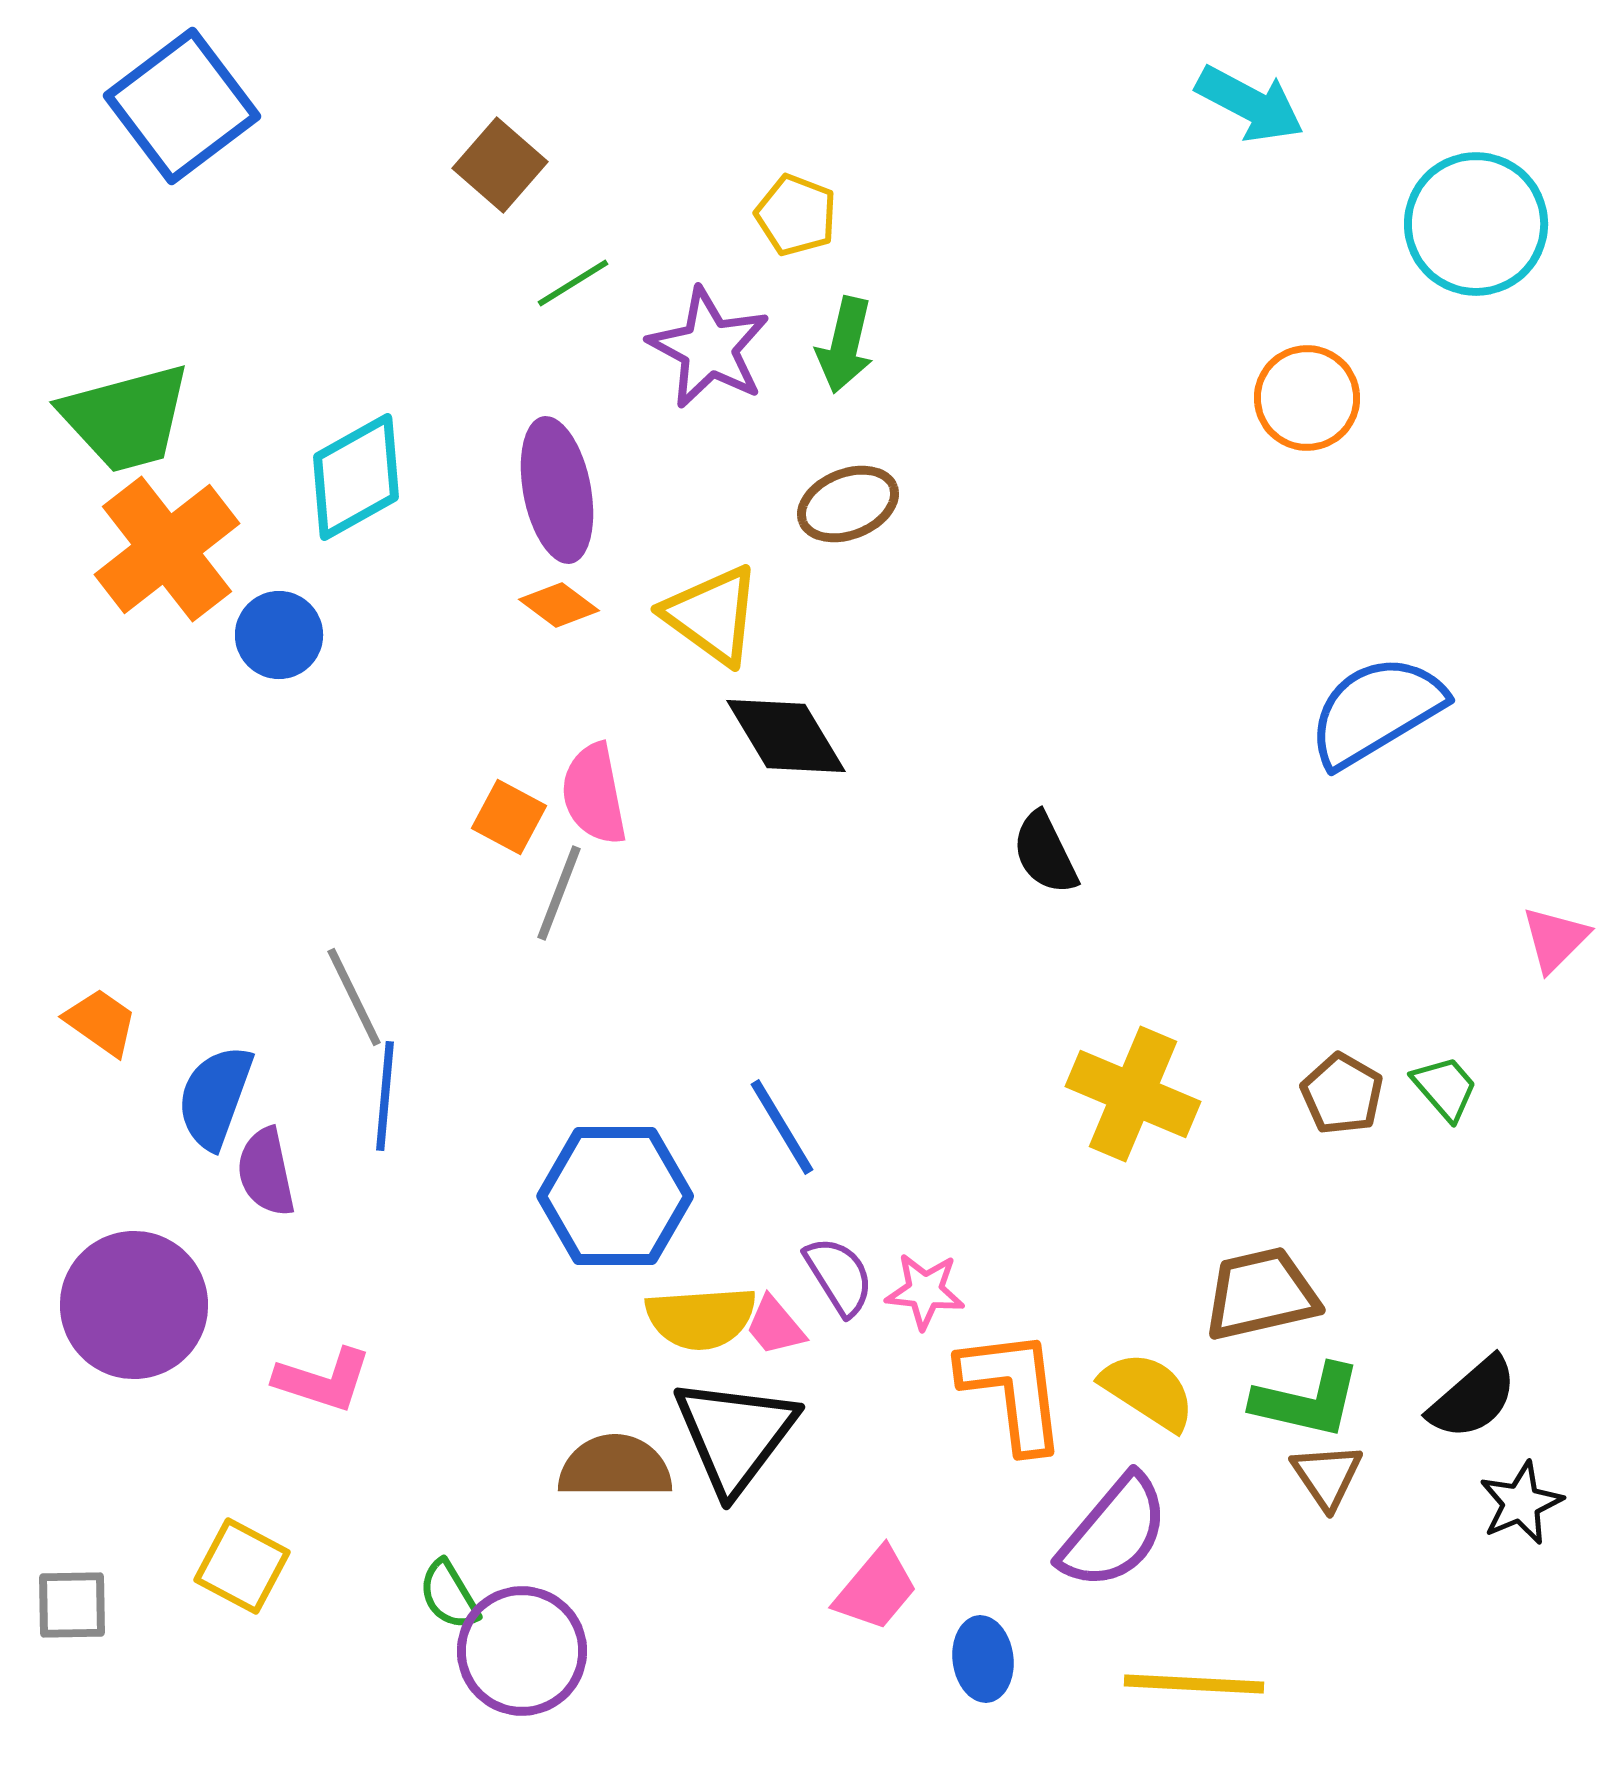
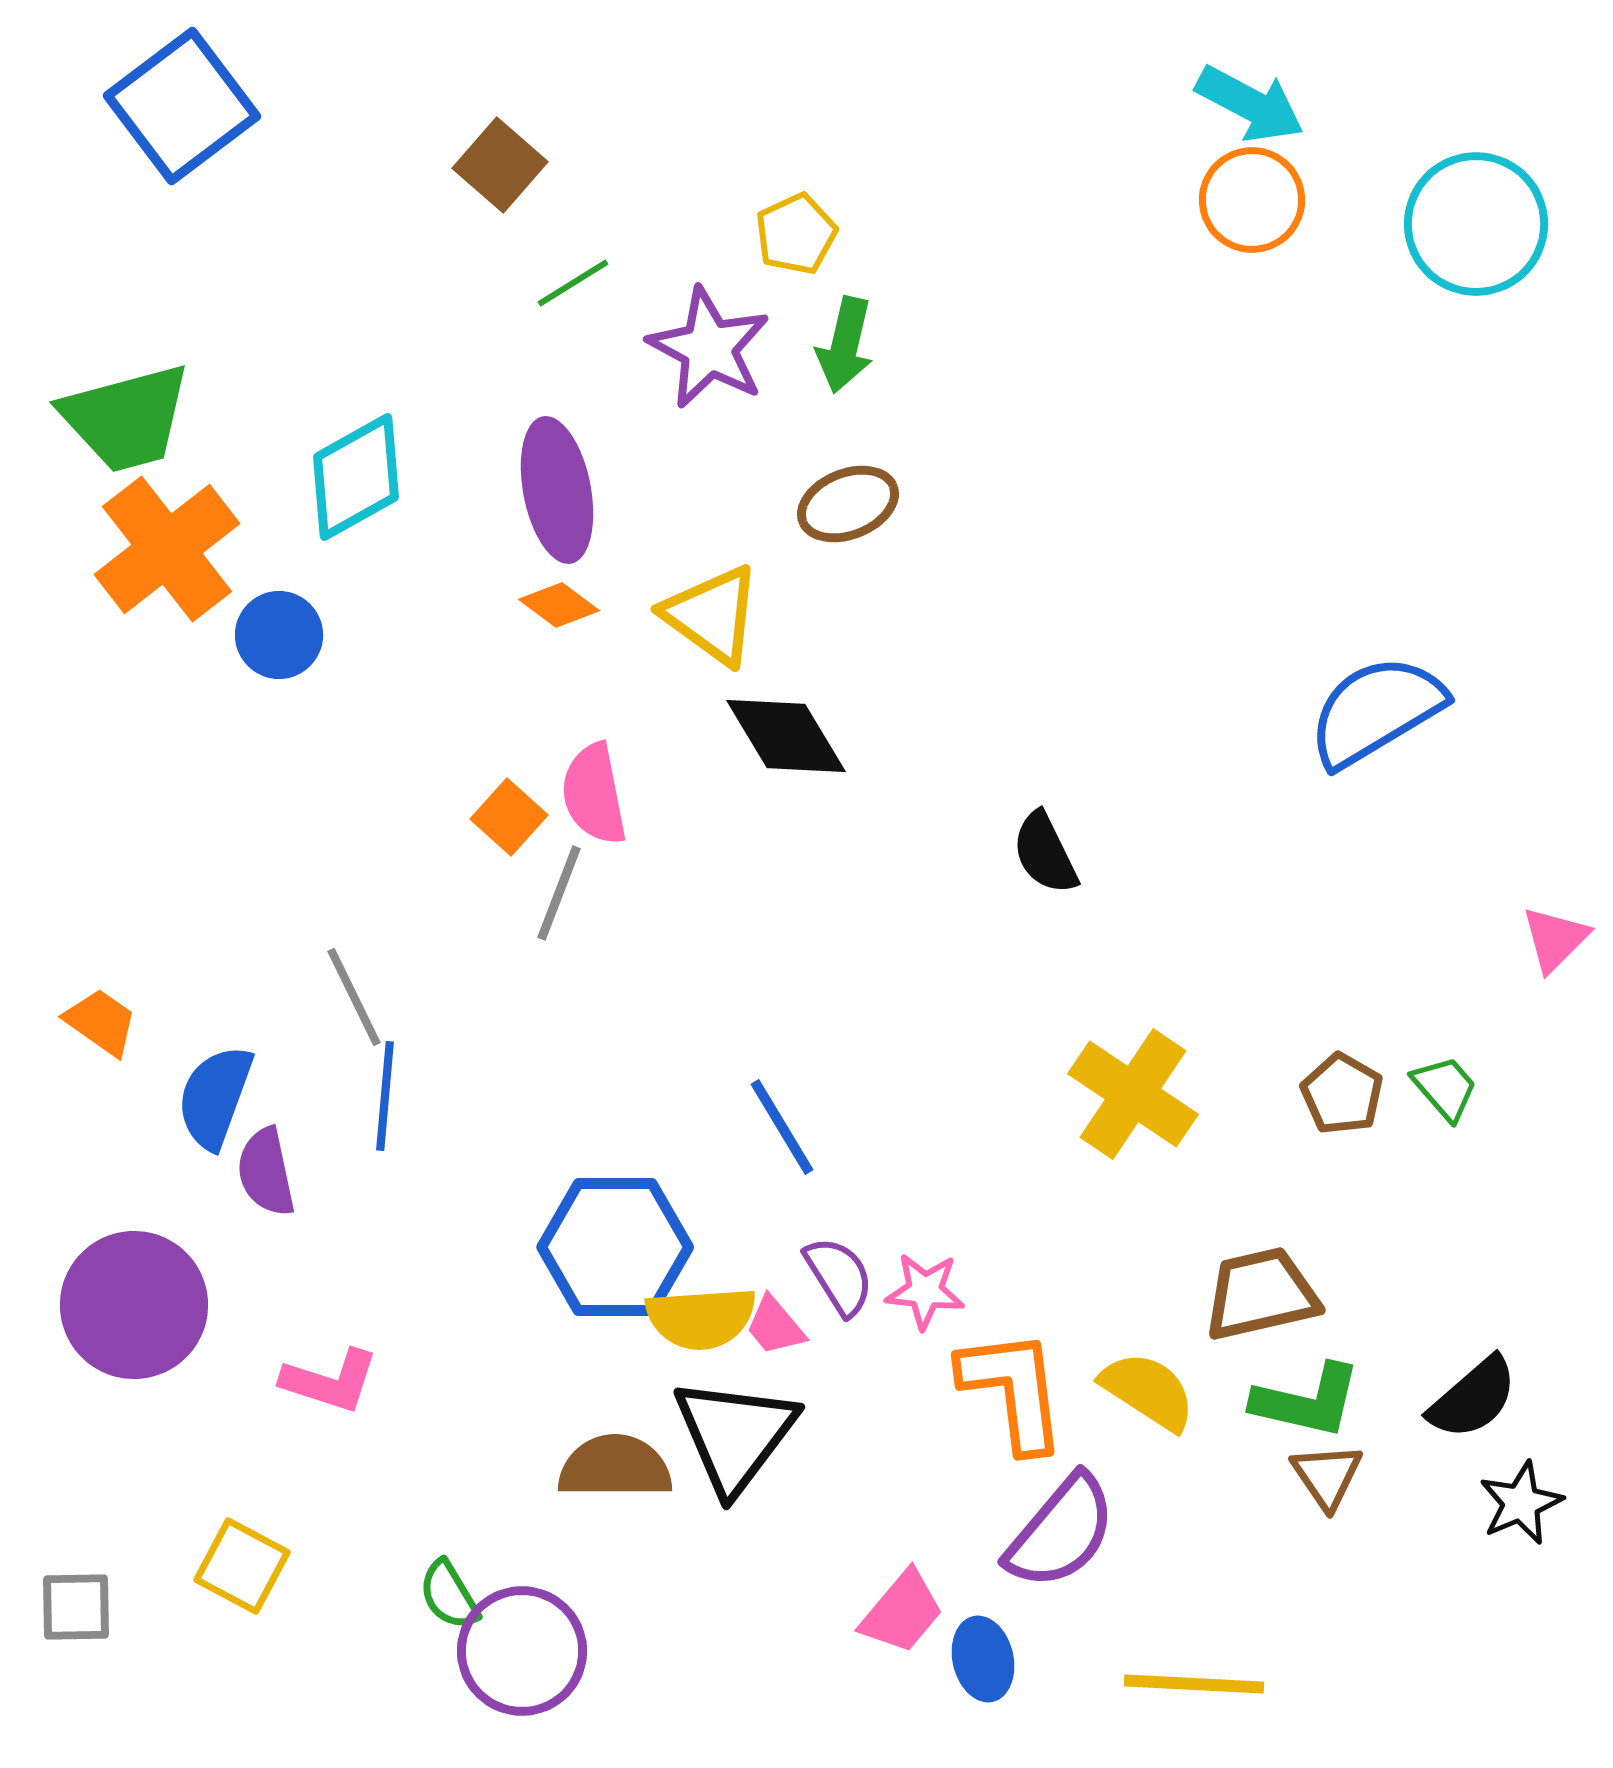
yellow pentagon at (796, 215): moved 19 px down; rotated 26 degrees clockwise
orange circle at (1307, 398): moved 55 px left, 198 px up
orange square at (509, 817): rotated 14 degrees clockwise
yellow cross at (1133, 1094): rotated 11 degrees clockwise
blue hexagon at (615, 1196): moved 51 px down
pink L-shape at (323, 1380): moved 7 px right, 1 px down
purple semicircle at (1114, 1532): moved 53 px left
pink trapezoid at (876, 1589): moved 26 px right, 23 px down
gray square at (72, 1605): moved 4 px right, 2 px down
blue ellipse at (983, 1659): rotated 6 degrees counterclockwise
